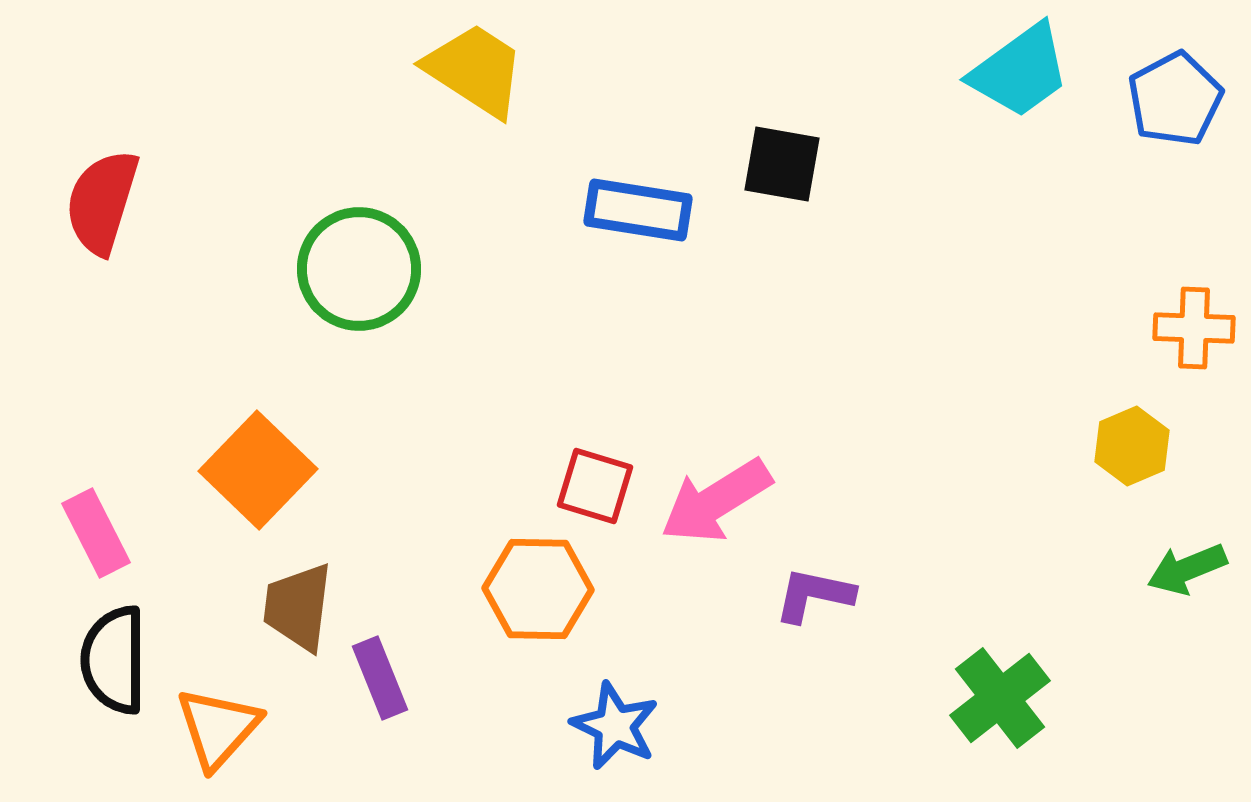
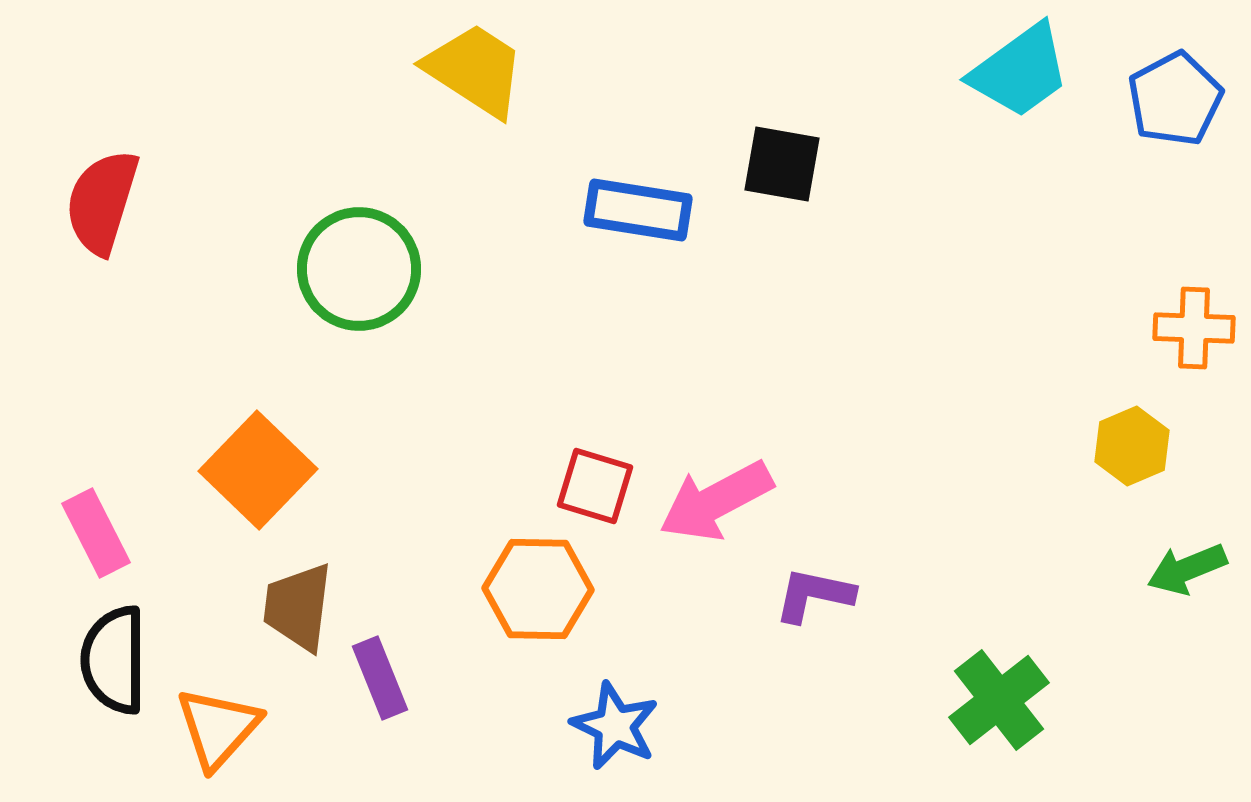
pink arrow: rotated 4 degrees clockwise
green cross: moved 1 px left, 2 px down
